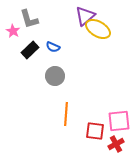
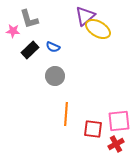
pink star: rotated 24 degrees counterclockwise
red square: moved 2 px left, 2 px up
